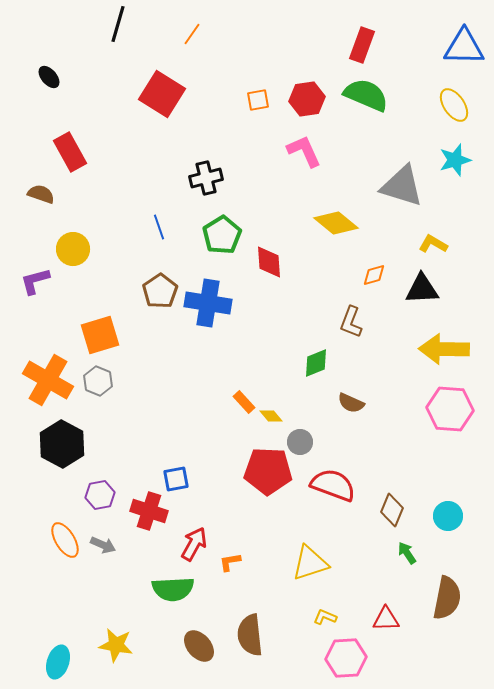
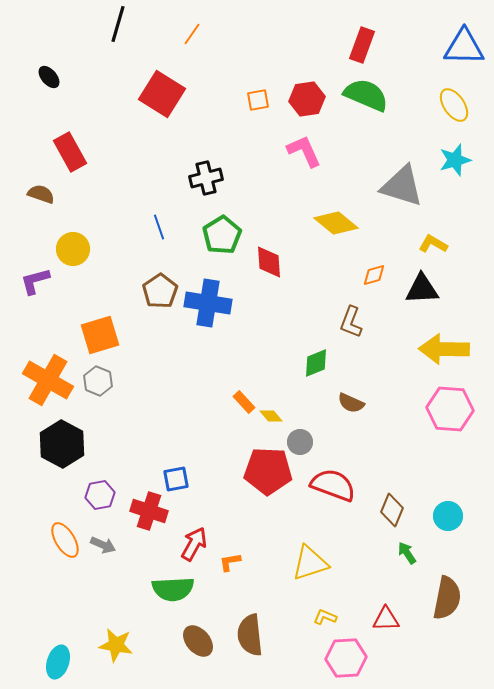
brown ellipse at (199, 646): moved 1 px left, 5 px up
